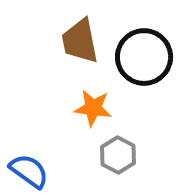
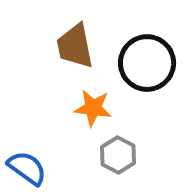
brown trapezoid: moved 5 px left, 5 px down
black circle: moved 3 px right, 6 px down
blue semicircle: moved 2 px left, 3 px up
